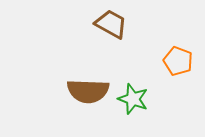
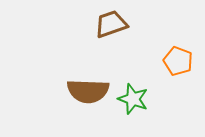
brown trapezoid: rotated 48 degrees counterclockwise
